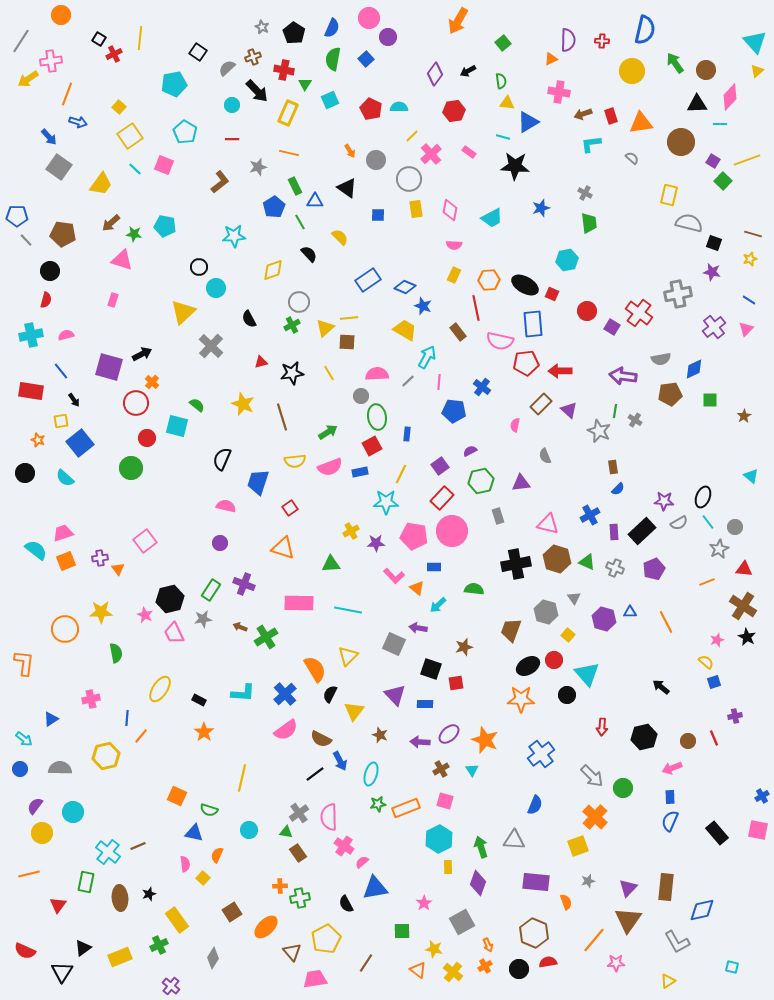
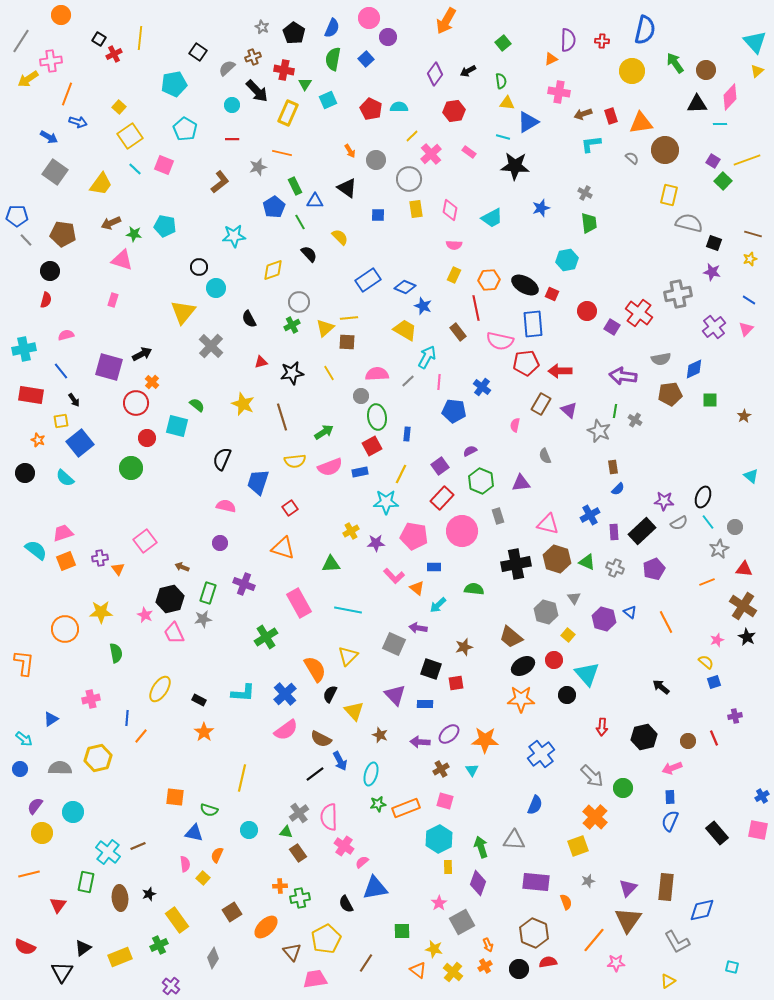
orange arrow at (458, 21): moved 12 px left
cyan square at (330, 100): moved 2 px left
cyan pentagon at (185, 132): moved 3 px up
blue arrow at (49, 137): rotated 18 degrees counterclockwise
brown circle at (681, 142): moved 16 px left, 8 px down
orange line at (289, 153): moved 7 px left
gray square at (59, 167): moved 4 px left, 5 px down
brown arrow at (111, 223): rotated 18 degrees clockwise
yellow triangle at (183, 312): rotated 8 degrees counterclockwise
cyan cross at (31, 335): moved 7 px left, 14 px down
red rectangle at (31, 391): moved 4 px down
brown rectangle at (541, 404): rotated 15 degrees counterclockwise
green arrow at (328, 432): moved 4 px left
green hexagon at (481, 481): rotated 25 degrees counterclockwise
pink circle at (452, 531): moved 10 px right
green rectangle at (211, 590): moved 3 px left, 3 px down; rotated 15 degrees counterclockwise
pink rectangle at (299, 603): rotated 60 degrees clockwise
blue triangle at (630, 612): rotated 40 degrees clockwise
brown arrow at (240, 627): moved 58 px left, 60 px up
brown trapezoid at (511, 630): moved 7 px down; rotated 70 degrees counterclockwise
black ellipse at (528, 666): moved 5 px left
yellow triangle at (354, 711): rotated 20 degrees counterclockwise
orange star at (485, 740): rotated 20 degrees counterclockwise
yellow hexagon at (106, 756): moved 8 px left, 2 px down
orange square at (177, 796): moved 2 px left, 1 px down; rotated 18 degrees counterclockwise
pink star at (424, 903): moved 15 px right
red semicircle at (25, 951): moved 4 px up
